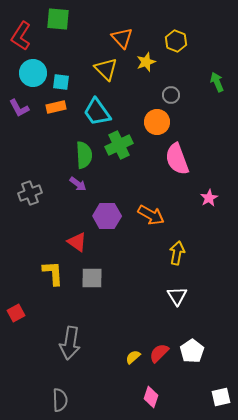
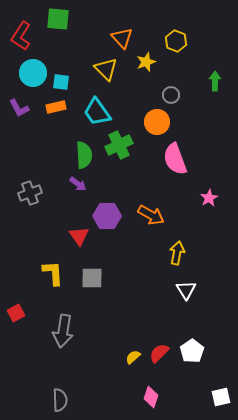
green arrow: moved 2 px left, 1 px up; rotated 24 degrees clockwise
pink semicircle: moved 2 px left
red triangle: moved 2 px right, 6 px up; rotated 20 degrees clockwise
white triangle: moved 9 px right, 6 px up
gray arrow: moved 7 px left, 12 px up
